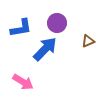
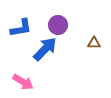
purple circle: moved 1 px right, 2 px down
brown triangle: moved 6 px right, 2 px down; rotated 24 degrees clockwise
